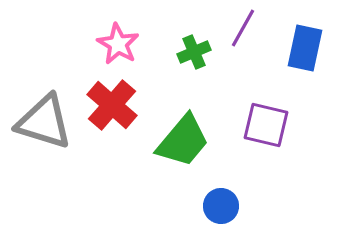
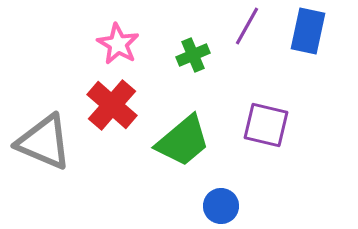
purple line: moved 4 px right, 2 px up
blue rectangle: moved 3 px right, 17 px up
green cross: moved 1 px left, 3 px down
gray triangle: moved 20 px down; rotated 6 degrees clockwise
green trapezoid: rotated 10 degrees clockwise
